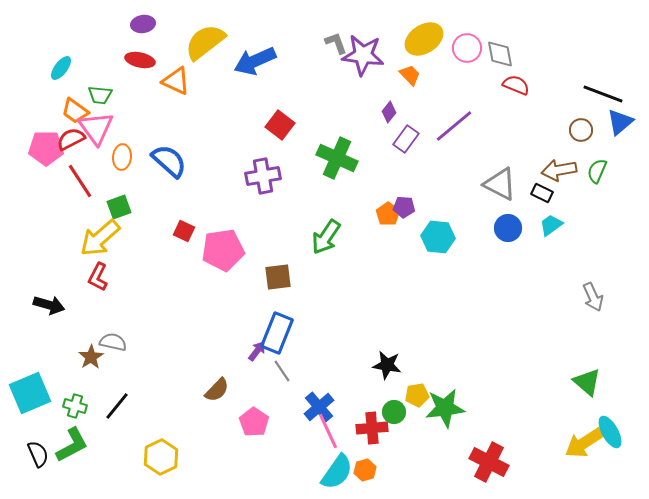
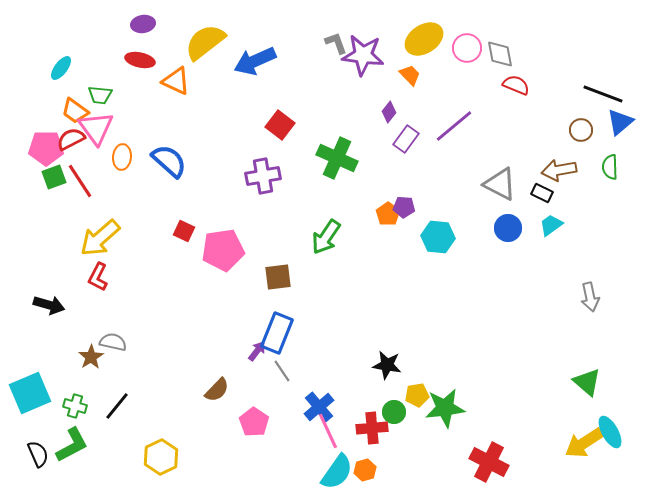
green semicircle at (597, 171): moved 13 px right, 4 px up; rotated 25 degrees counterclockwise
green square at (119, 207): moved 65 px left, 30 px up
gray arrow at (593, 297): moved 3 px left; rotated 12 degrees clockwise
